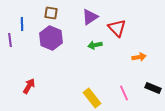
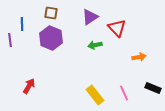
yellow rectangle: moved 3 px right, 3 px up
